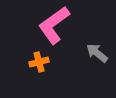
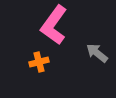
pink L-shape: rotated 18 degrees counterclockwise
